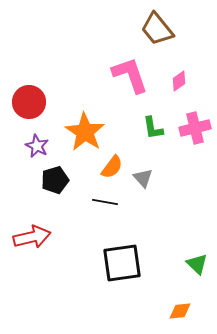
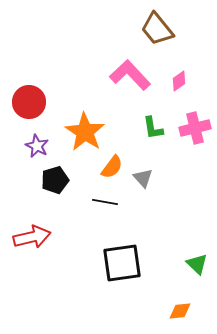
pink L-shape: rotated 24 degrees counterclockwise
